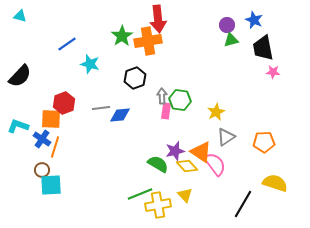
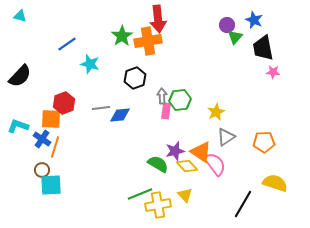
green triangle: moved 4 px right, 3 px up; rotated 35 degrees counterclockwise
green hexagon: rotated 15 degrees counterclockwise
